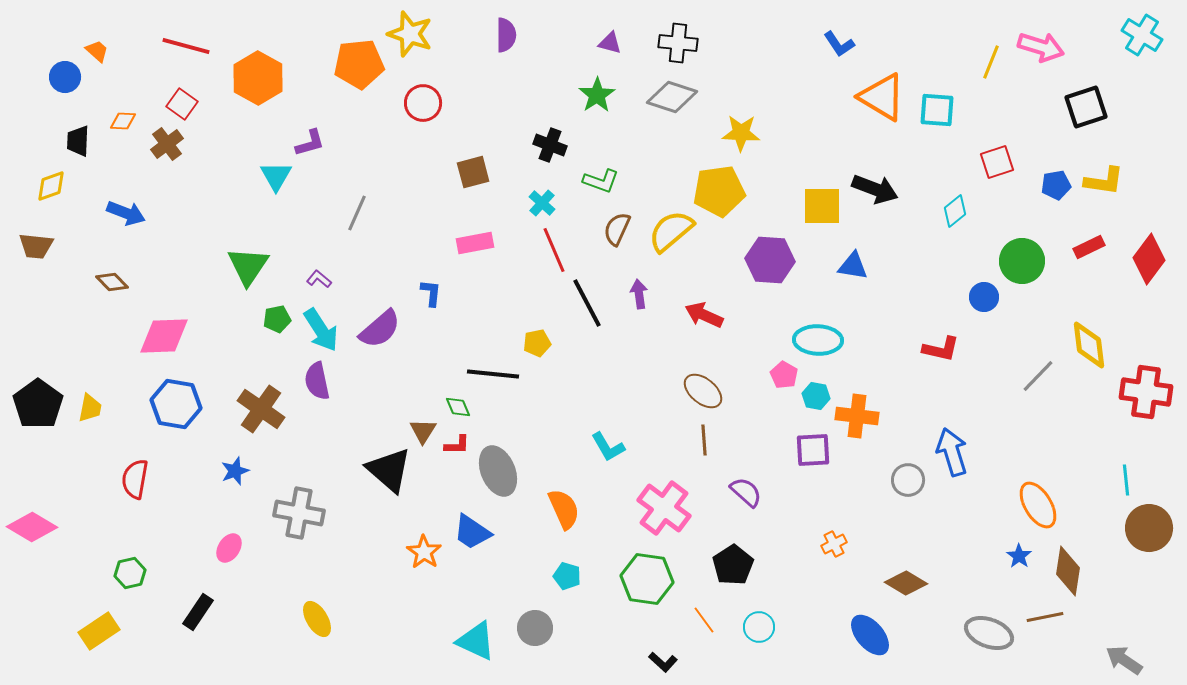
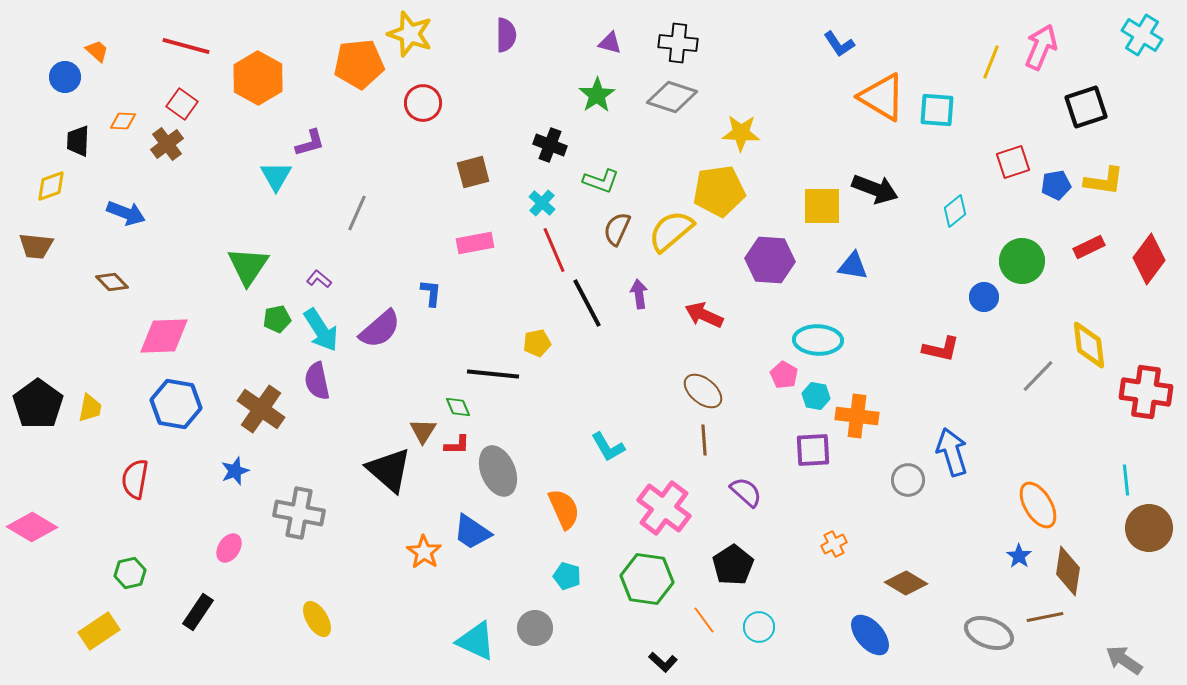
pink arrow at (1041, 47): rotated 84 degrees counterclockwise
red square at (997, 162): moved 16 px right
